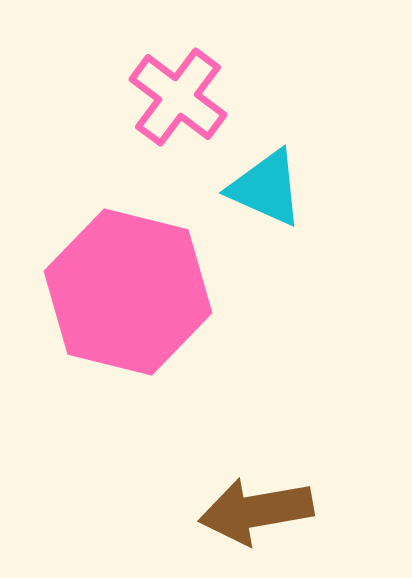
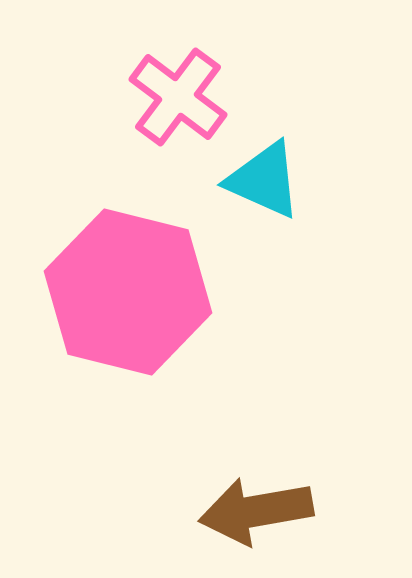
cyan triangle: moved 2 px left, 8 px up
